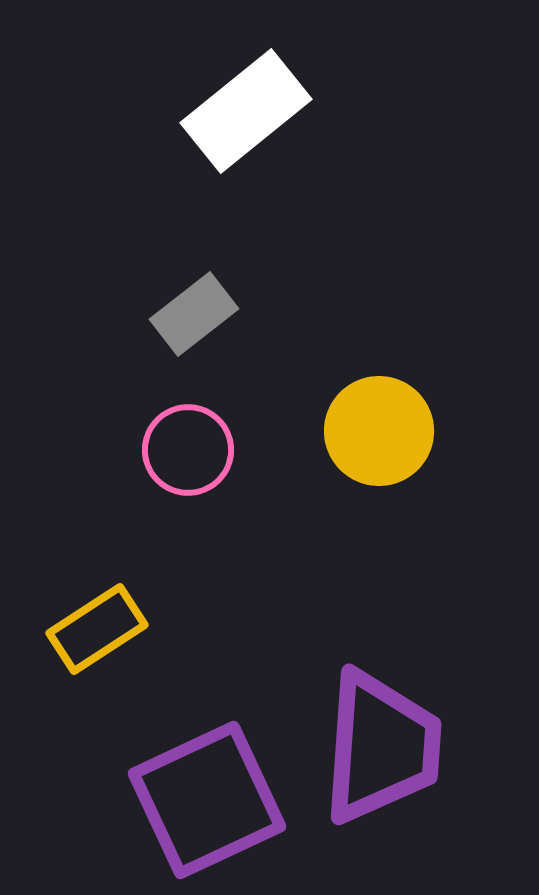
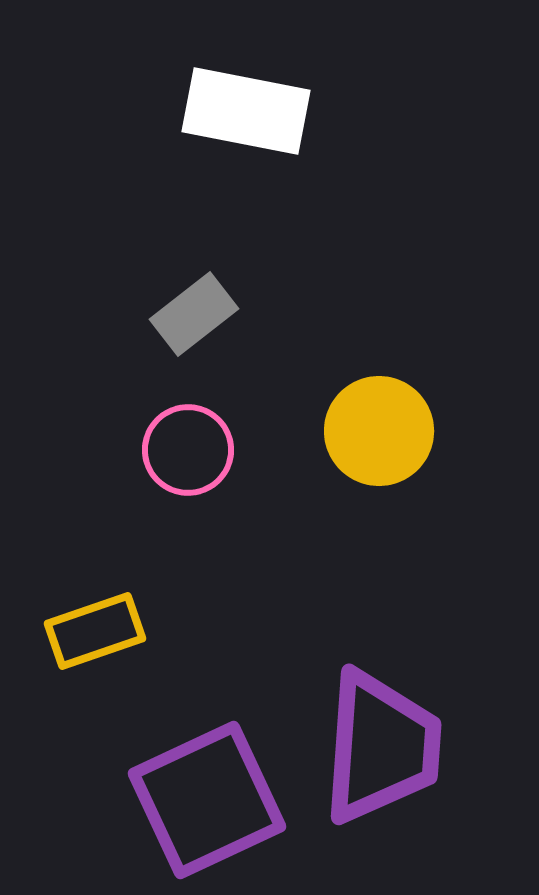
white rectangle: rotated 50 degrees clockwise
yellow rectangle: moved 2 px left, 2 px down; rotated 14 degrees clockwise
